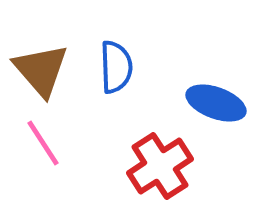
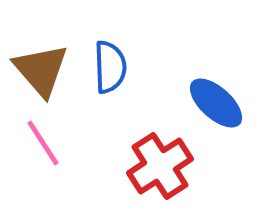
blue semicircle: moved 6 px left
blue ellipse: rotated 22 degrees clockwise
